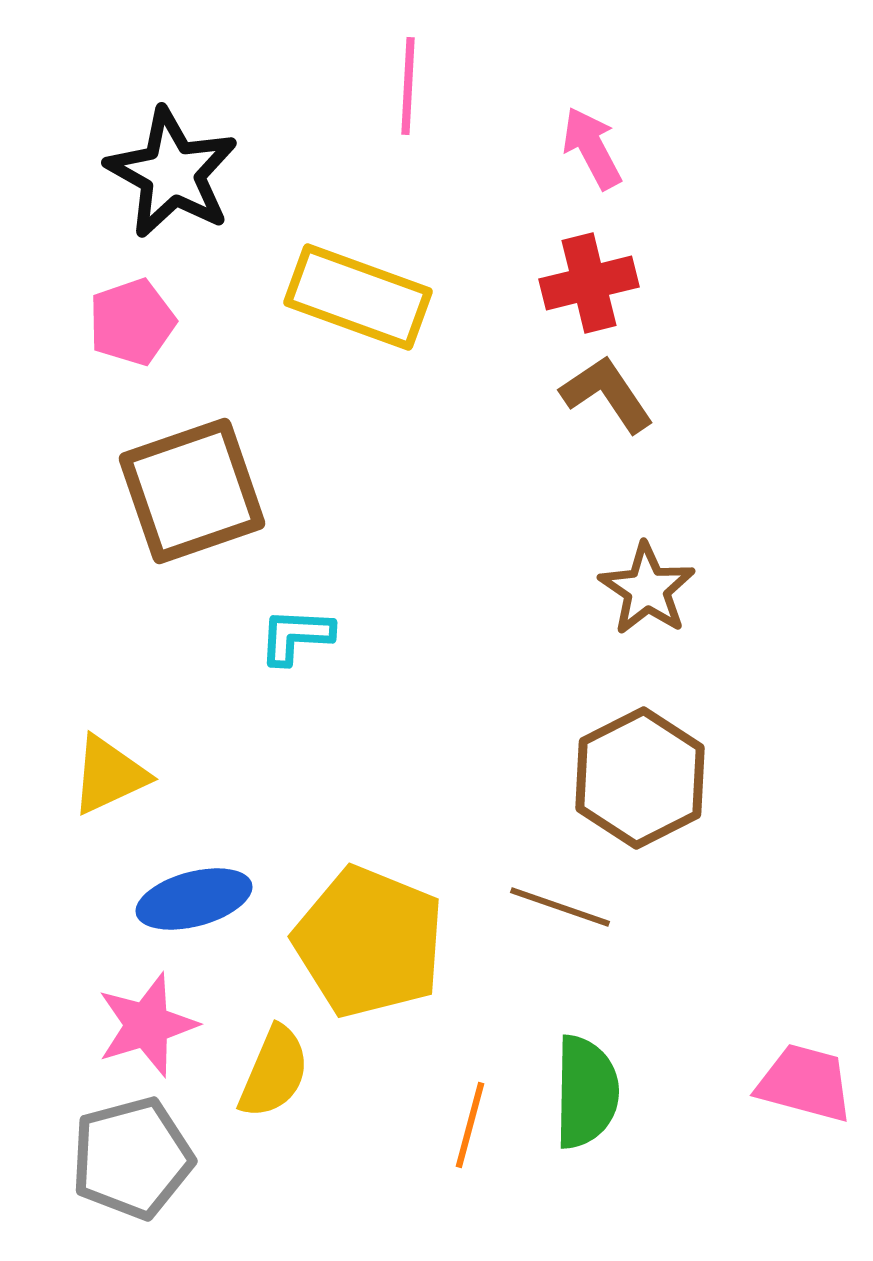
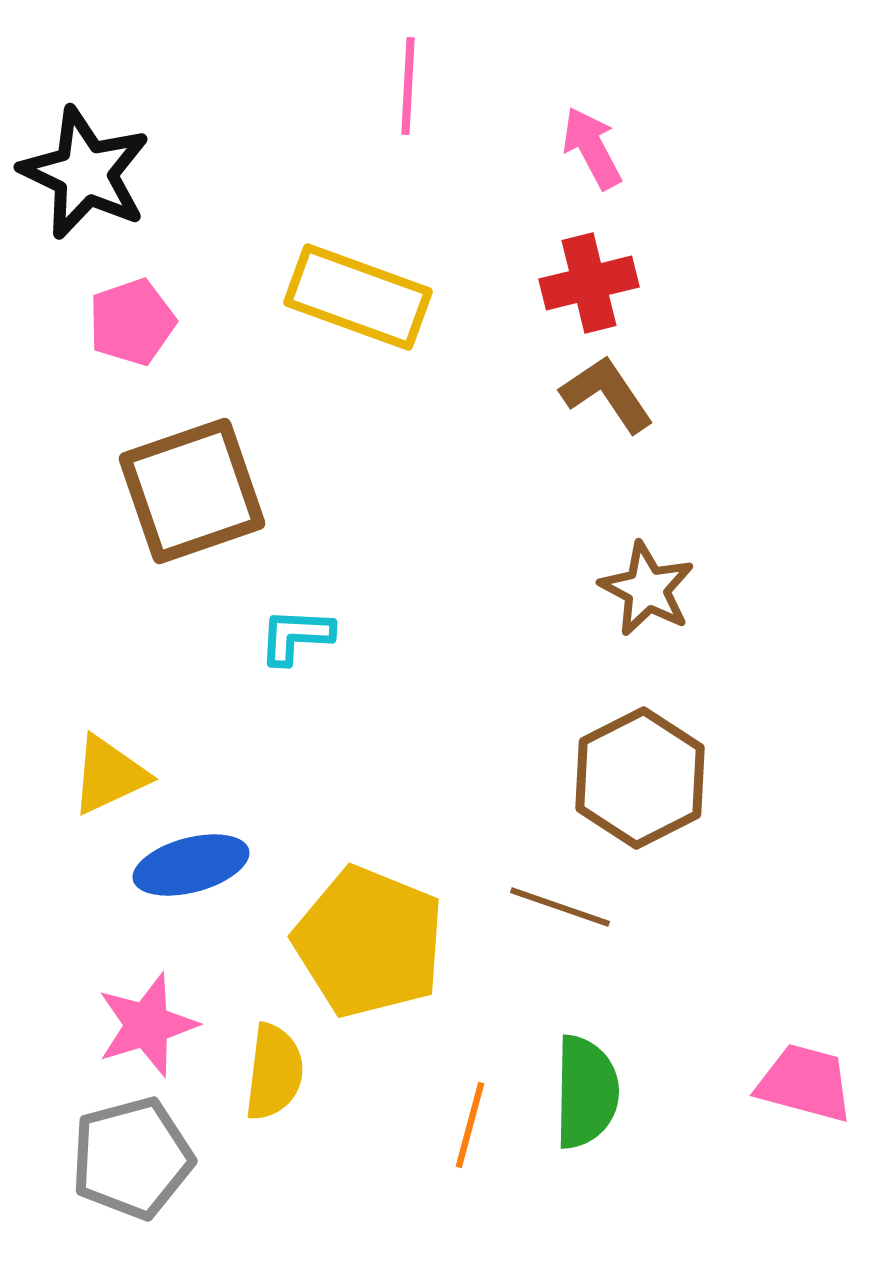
black star: moved 87 px left; rotated 4 degrees counterclockwise
brown star: rotated 6 degrees counterclockwise
blue ellipse: moved 3 px left, 34 px up
yellow semicircle: rotated 16 degrees counterclockwise
